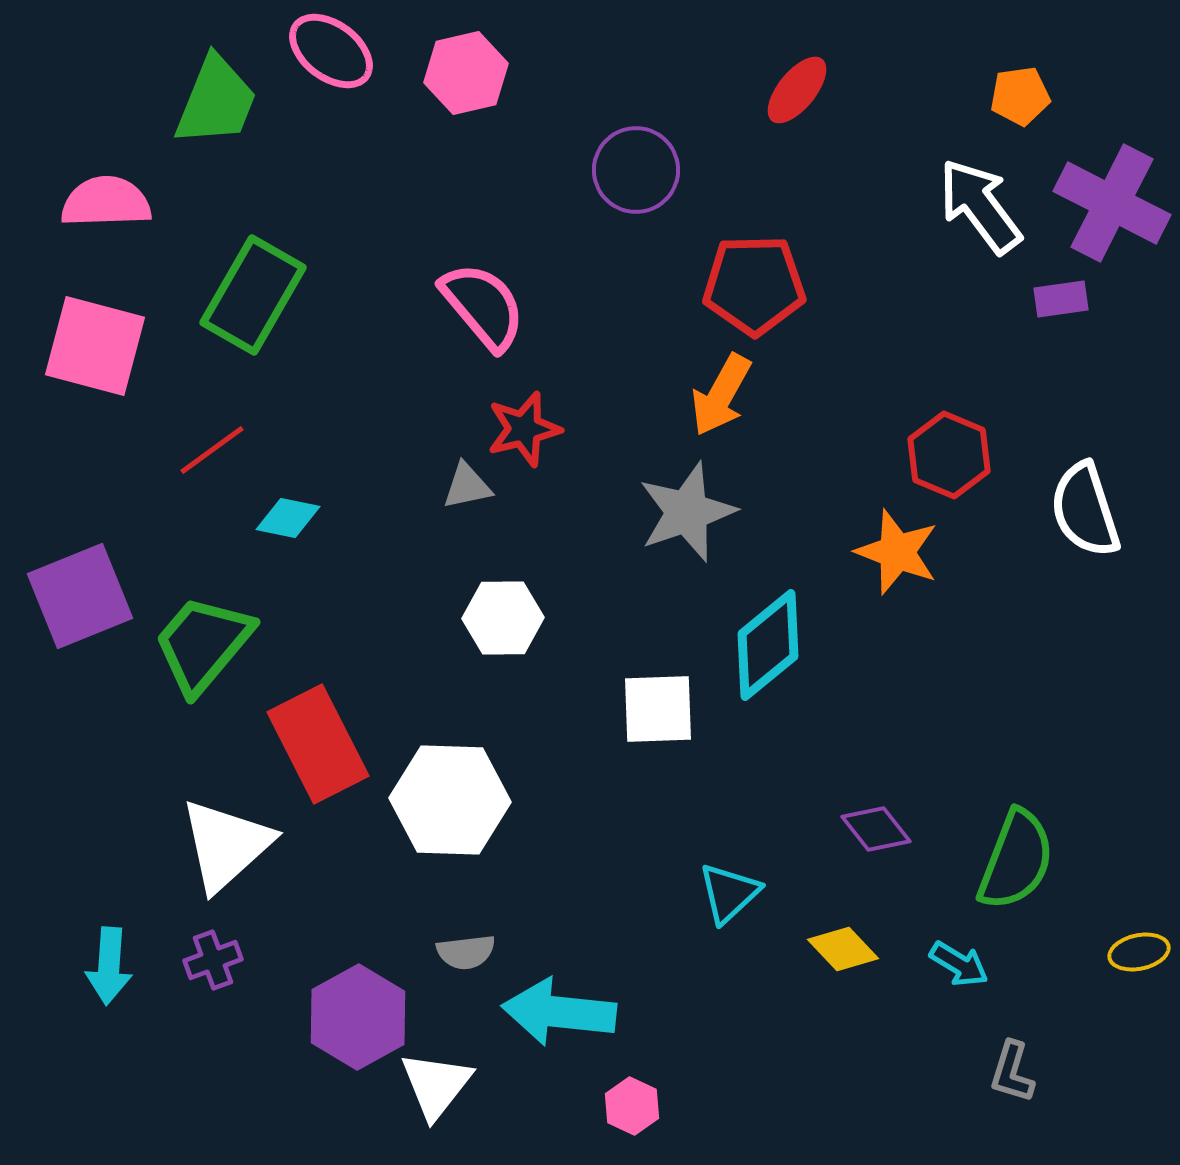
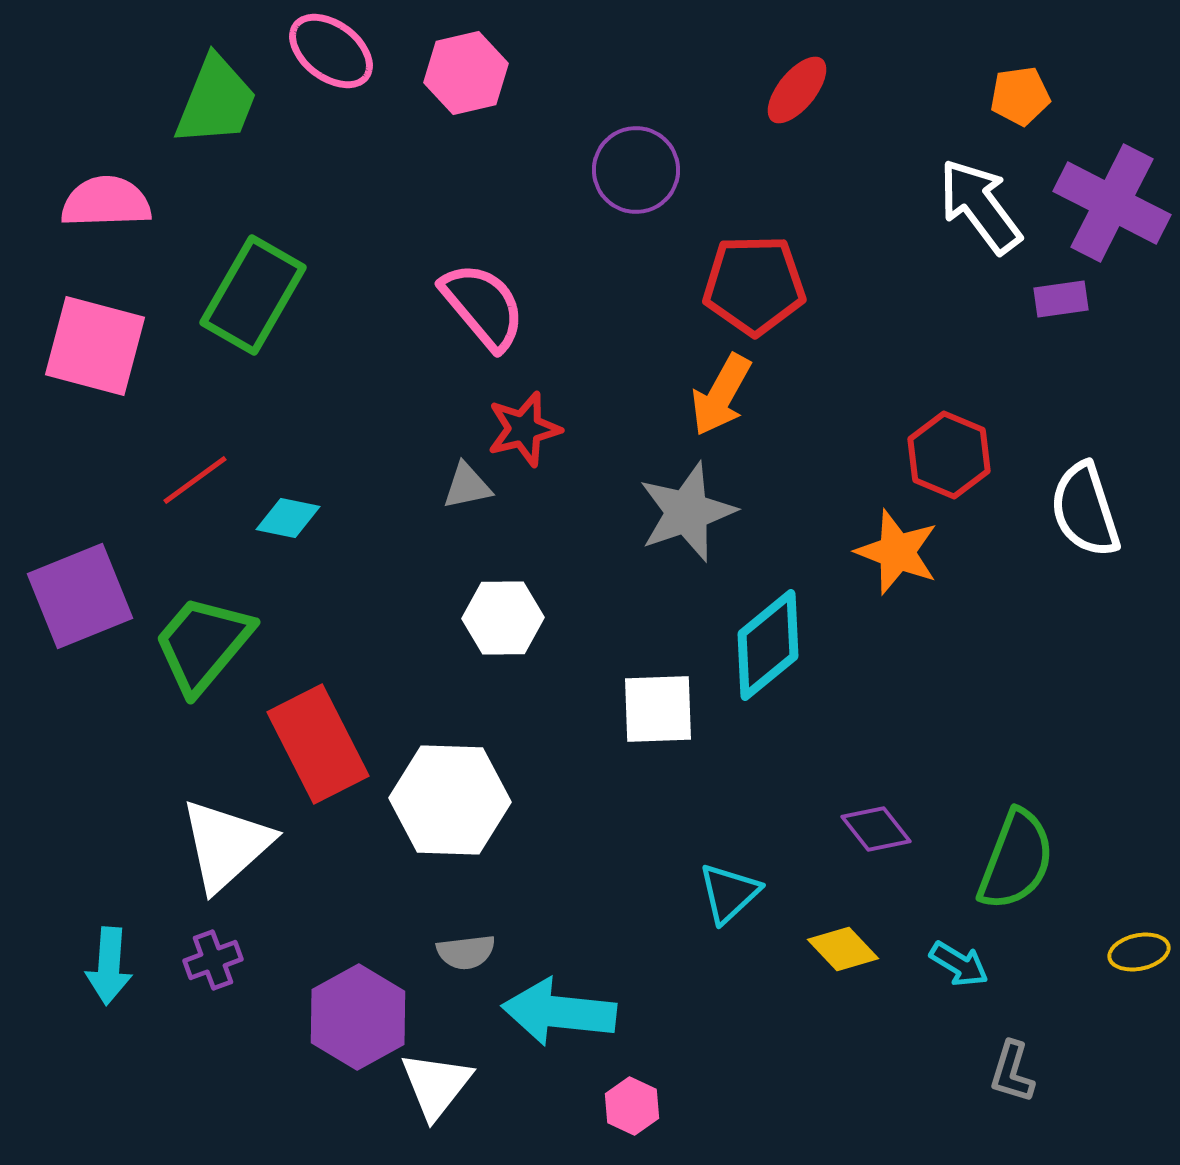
red line at (212, 450): moved 17 px left, 30 px down
